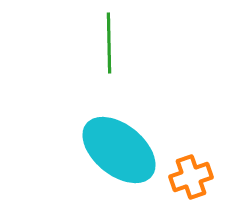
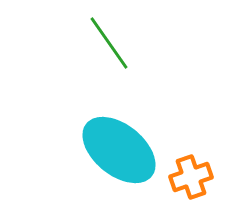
green line: rotated 34 degrees counterclockwise
